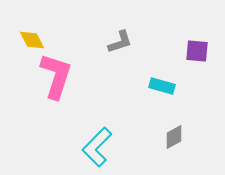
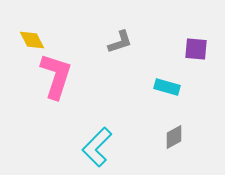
purple square: moved 1 px left, 2 px up
cyan rectangle: moved 5 px right, 1 px down
